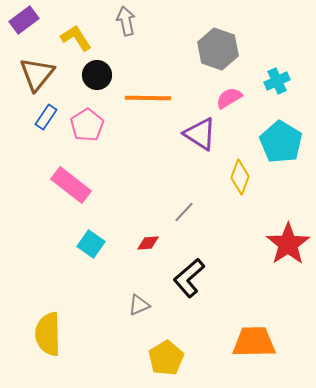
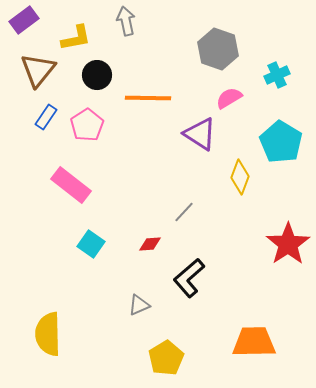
yellow L-shape: rotated 112 degrees clockwise
brown triangle: moved 1 px right, 4 px up
cyan cross: moved 6 px up
red diamond: moved 2 px right, 1 px down
